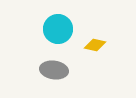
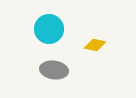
cyan circle: moved 9 px left
